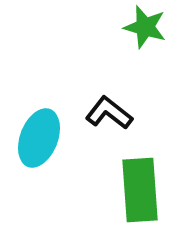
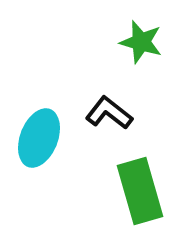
green star: moved 4 px left, 15 px down
green rectangle: moved 1 px down; rotated 12 degrees counterclockwise
